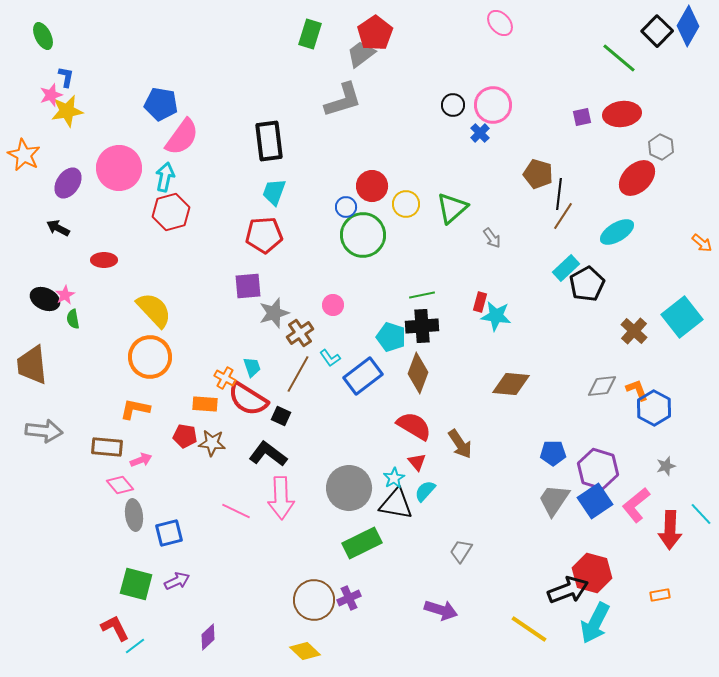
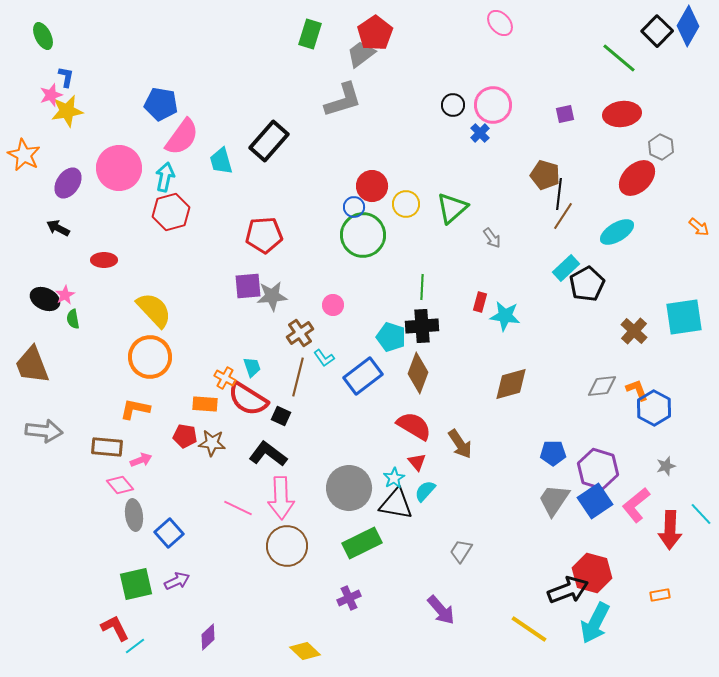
purple square at (582, 117): moved 17 px left, 3 px up
black rectangle at (269, 141): rotated 48 degrees clockwise
brown pentagon at (538, 174): moved 7 px right, 1 px down
cyan trapezoid at (274, 192): moved 53 px left, 31 px up; rotated 36 degrees counterclockwise
blue circle at (346, 207): moved 8 px right
orange arrow at (702, 243): moved 3 px left, 16 px up
green line at (422, 295): moved 8 px up; rotated 75 degrees counterclockwise
gray star at (274, 313): moved 2 px left, 17 px up; rotated 12 degrees clockwise
cyan star at (496, 316): moved 9 px right
cyan square at (682, 317): moved 2 px right; rotated 30 degrees clockwise
cyan L-shape at (330, 358): moved 6 px left
brown trapezoid at (32, 365): rotated 15 degrees counterclockwise
brown line at (298, 374): moved 3 px down; rotated 15 degrees counterclockwise
brown diamond at (511, 384): rotated 21 degrees counterclockwise
pink line at (236, 511): moved 2 px right, 3 px up
blue square at (169, 533): rotated 28 degrees counterclockwise
green square at (136, 584): rotated 28 degrees counterclockwise
brown circle at (314, 600): moved 27 px left, 54 px up
purple arrow at (441, 610): rotated 32 degrees clockwise
